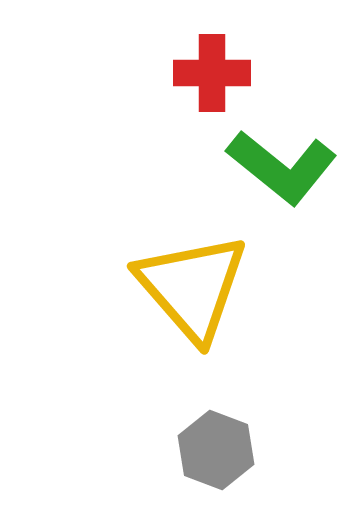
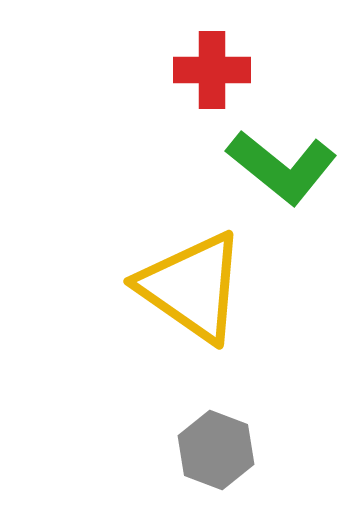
red cross: moved 3 px up
yellow triangle: rotated 14 degrees counterclockwise
